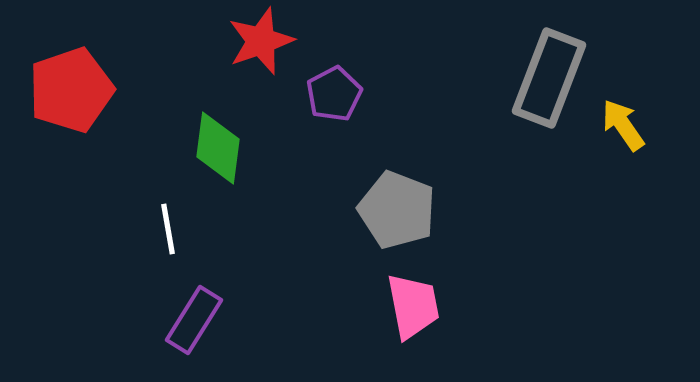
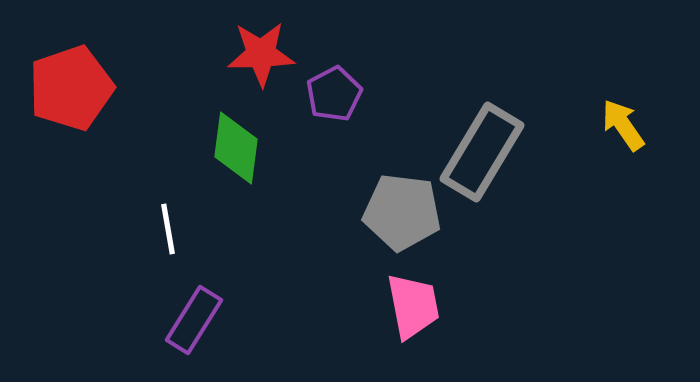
red star: moved 13 px down; rotated 18 degrees clockwise
gray rectangle: moved 67 px left, 74 px down; rotated 10 degrees clockwise
red pentagon: moved 2 px up
green diamond: moved 18 px right
gray pentagon: moved 5 px right, 2 px down; rotated 14 degrees counterclockwise
